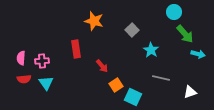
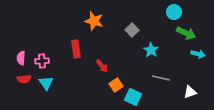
green arrow: moved 1 px right, 1 px up; rotated 24 degrees counterclockwise
